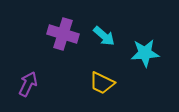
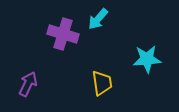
cyan arrow: moved 6 px left, 17 px up; rotated 90 degrees clockwise
cyan star: moved 2 px right, 6 px down
yellow trapezoid: rotated 124 degrees counterclockwise
